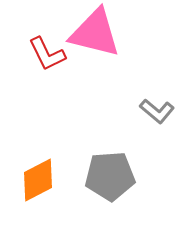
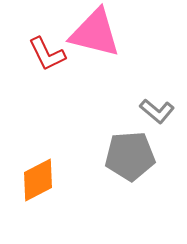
gray pentagon: moved 20 px right, 20 px up
